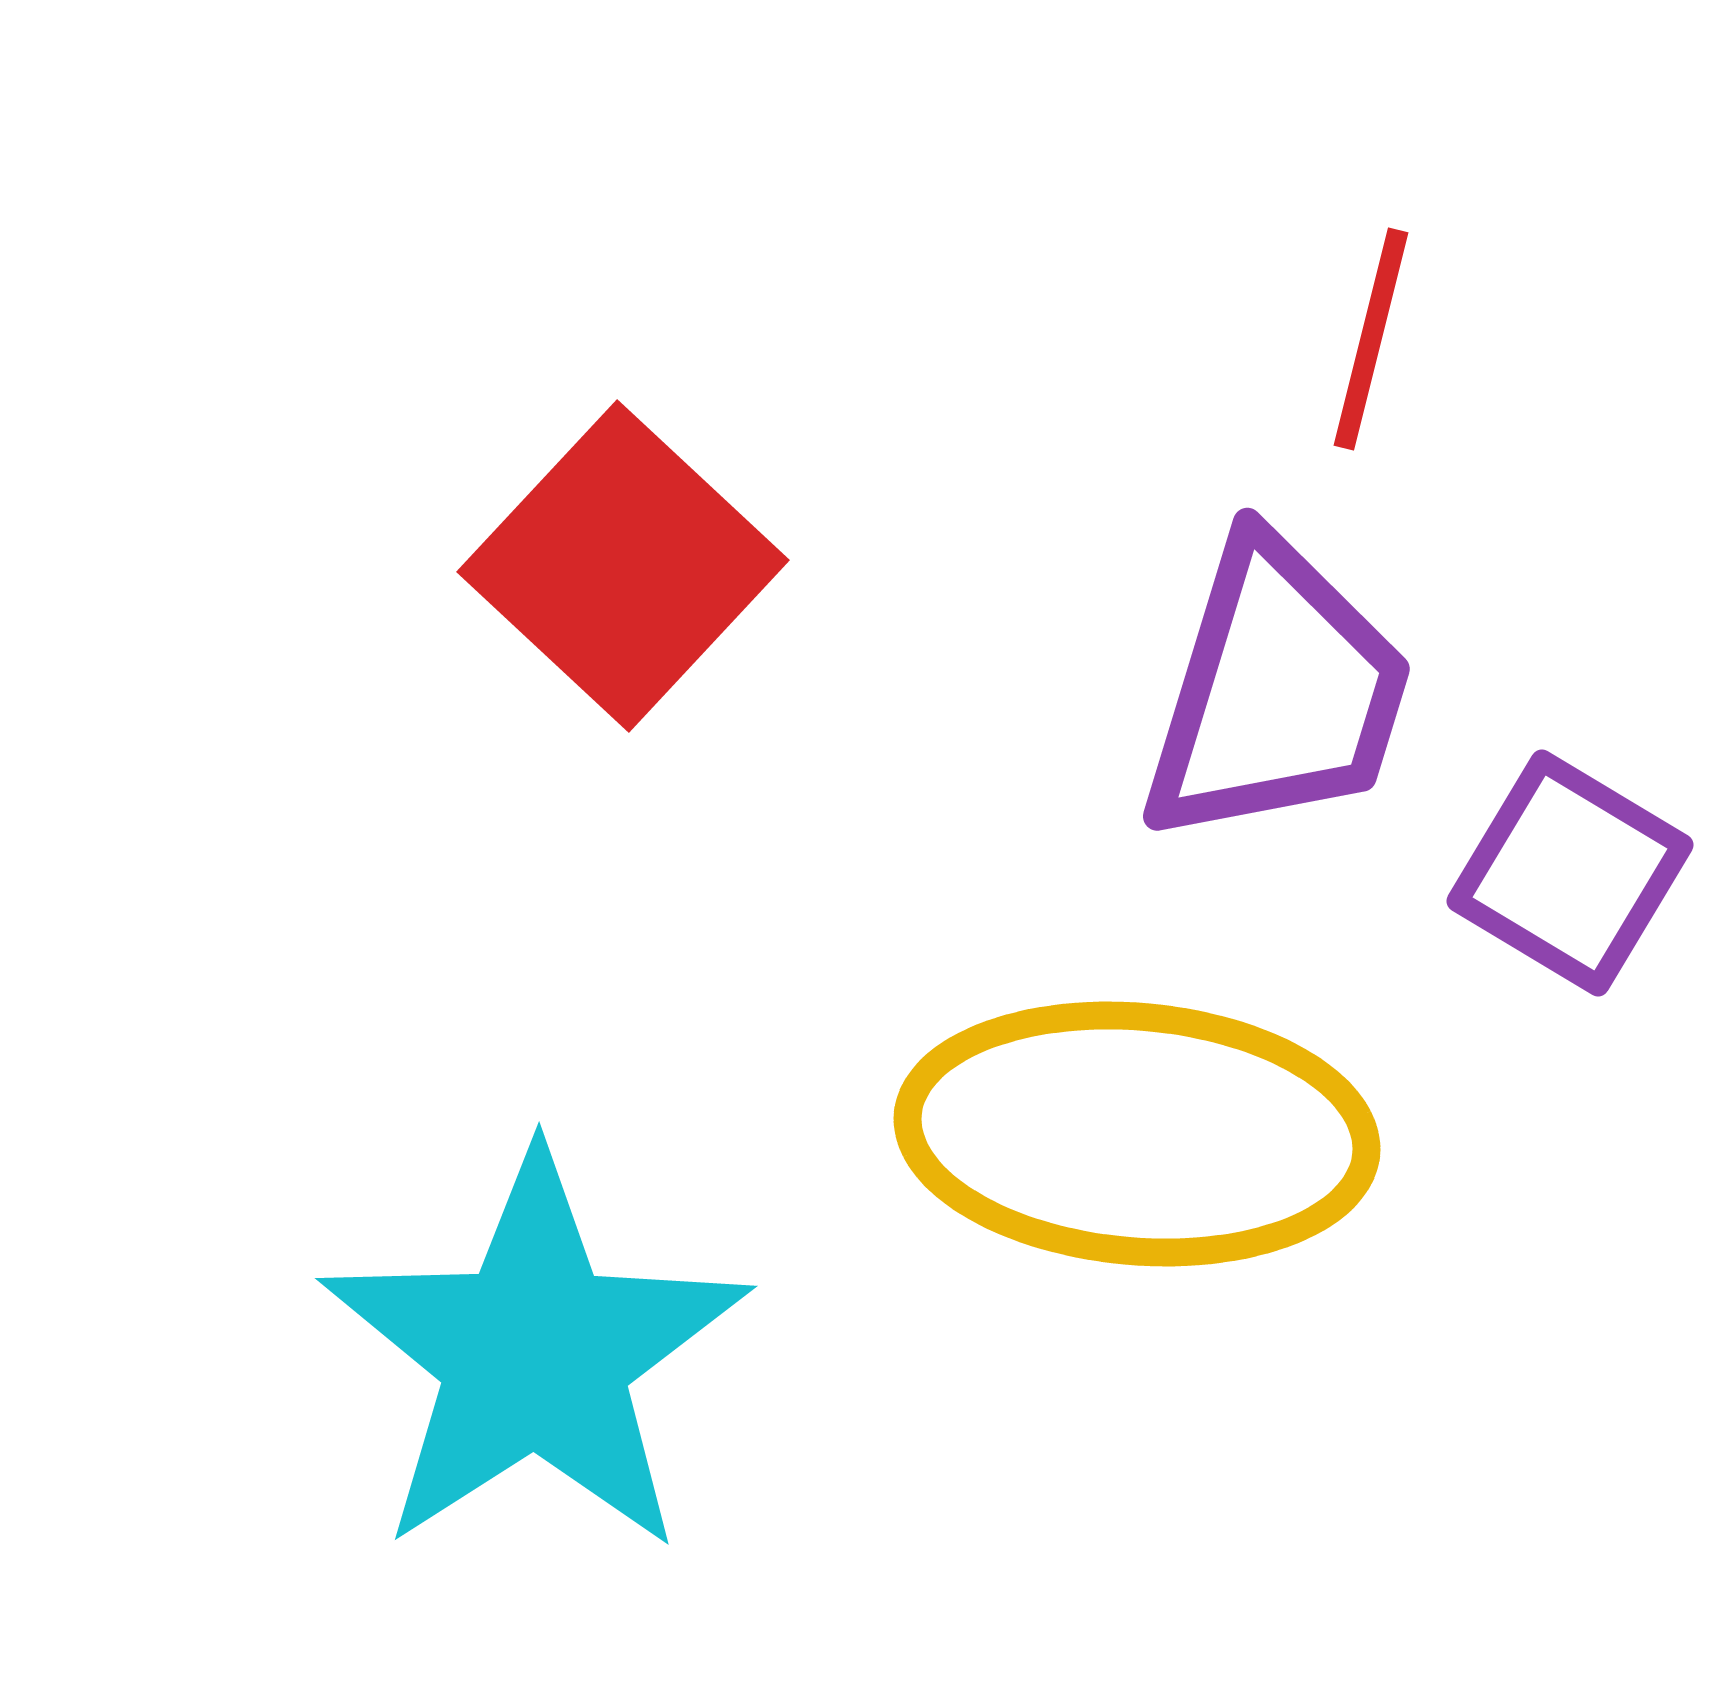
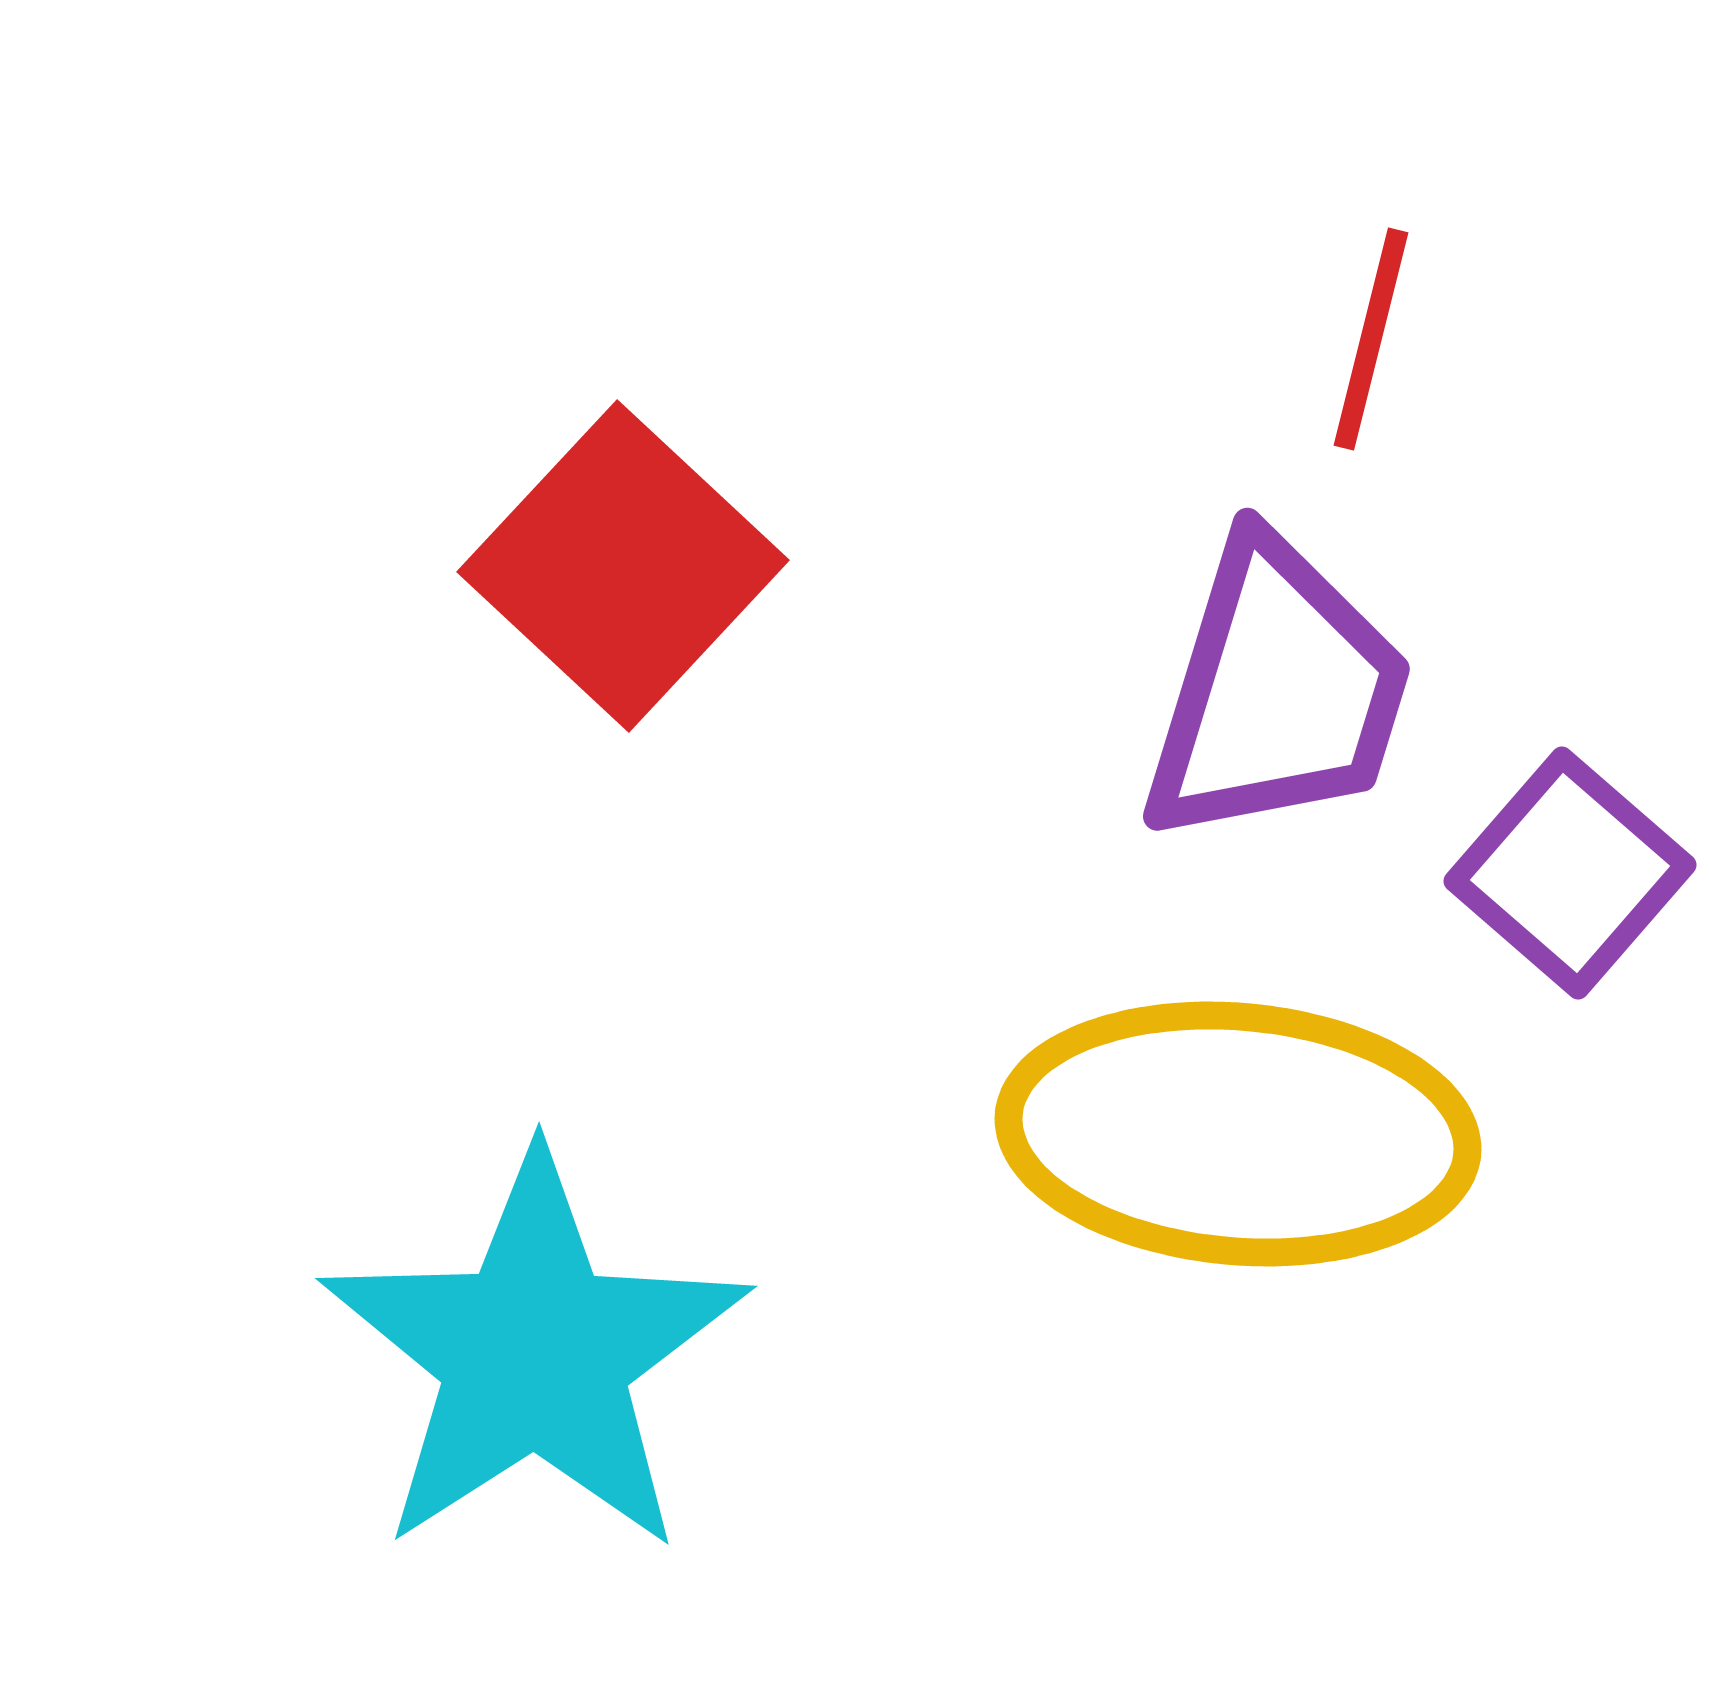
purple square: rotated 10 degrees clockwise
yellow ellipse: moved 101 px right
